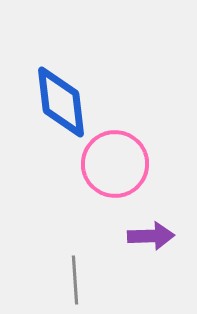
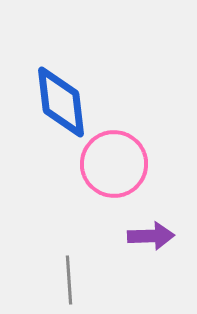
pink circle: moved 1 px left
gray line: moved 6 px left
